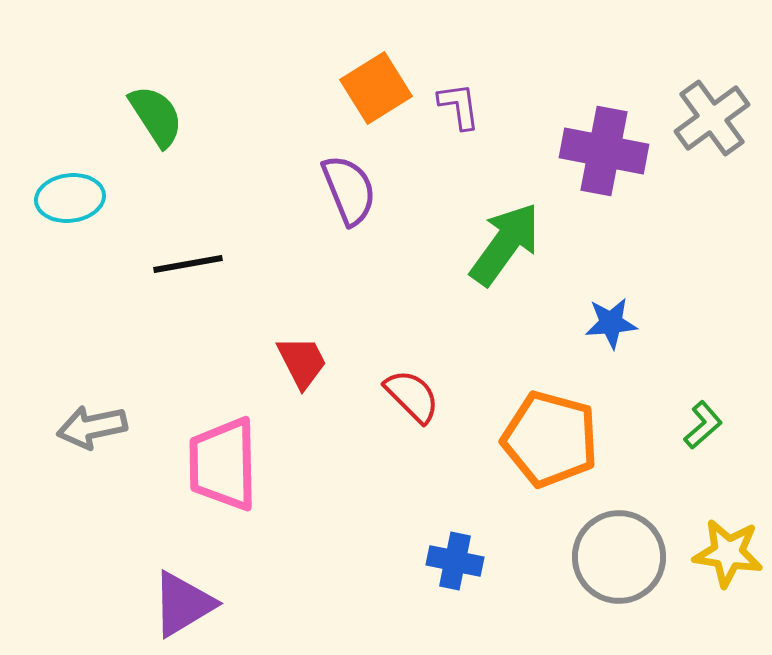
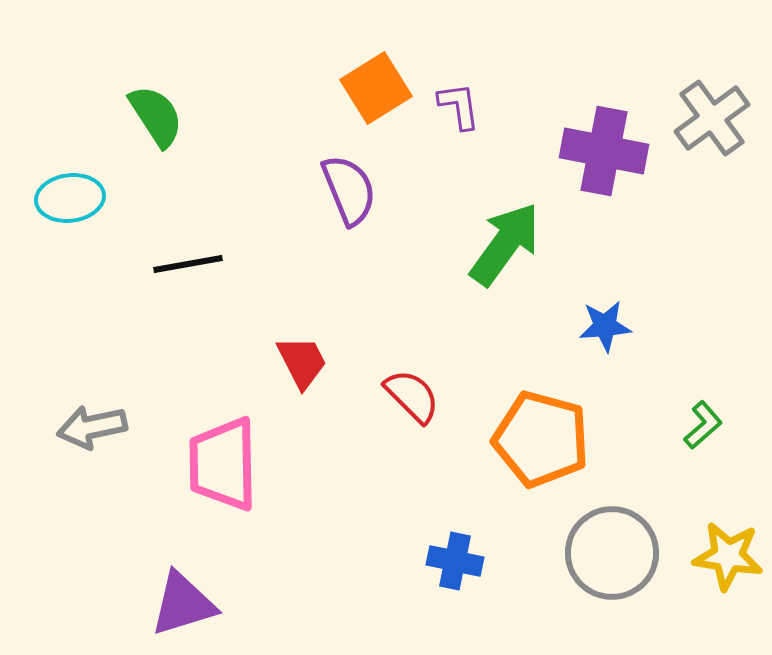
blue star: moved 6 px left, 3 px down
orange pentagon: moved 9 px left
yellow star: moved 3 px down
gray circle: moved 7 px left, 4 px up
purple triangle: rotated 14 degrees clockwise
